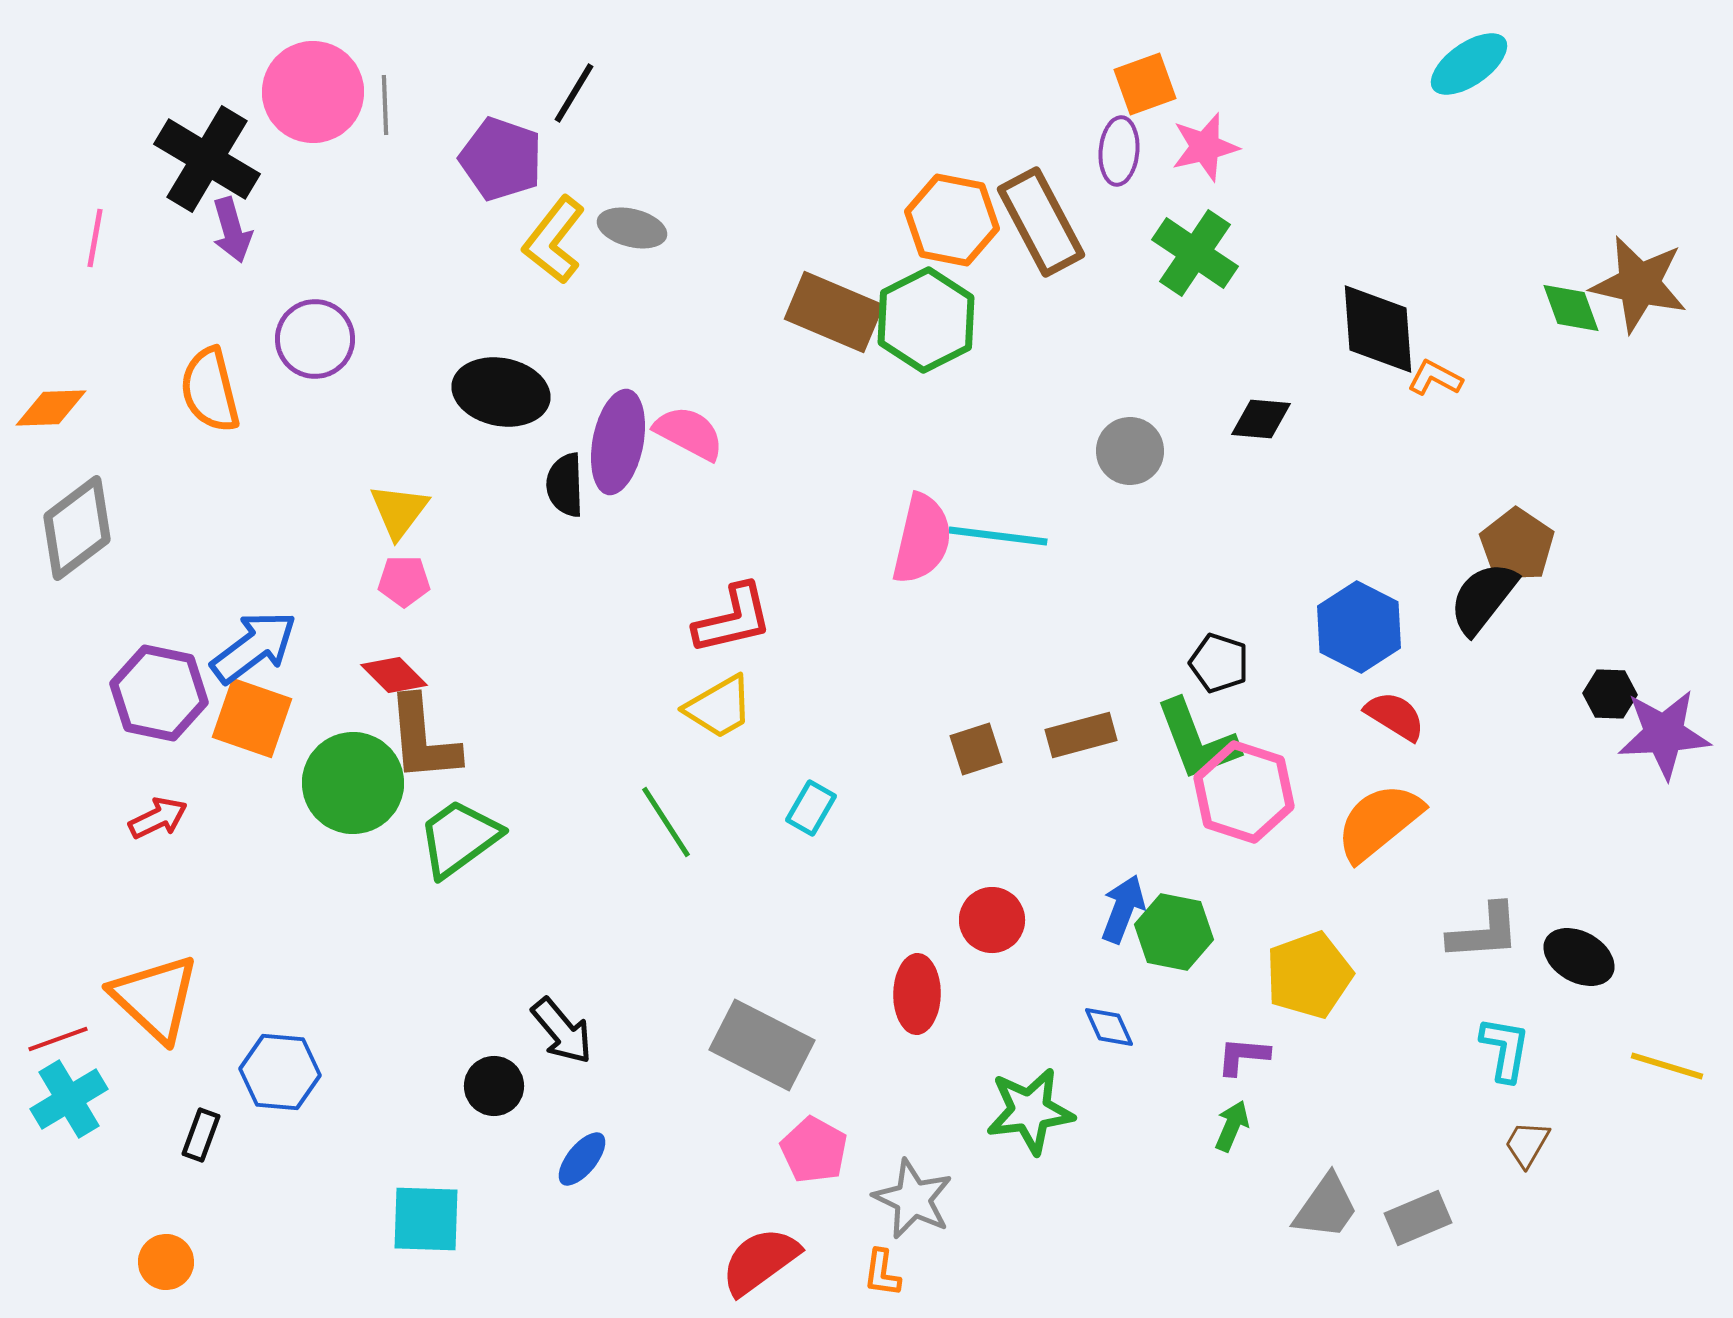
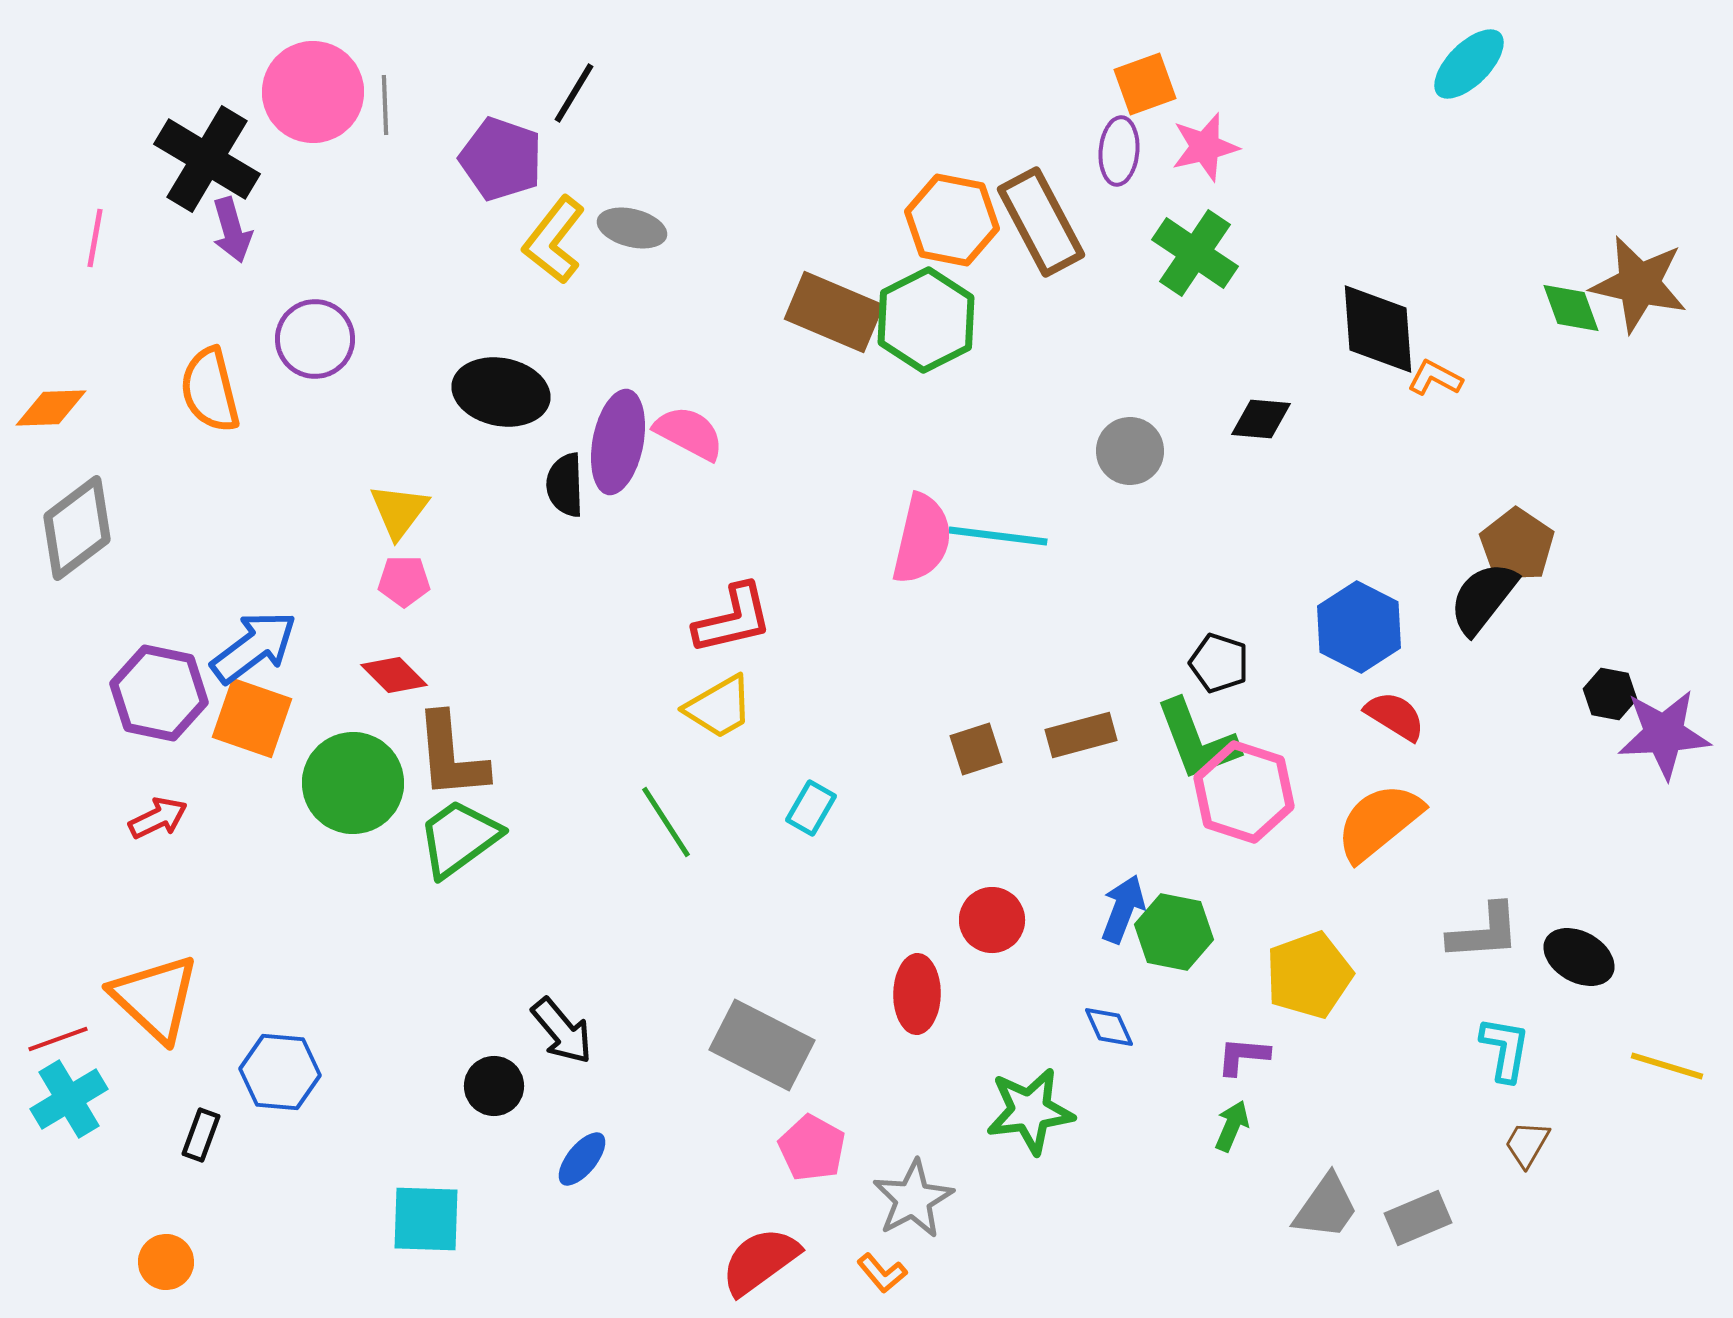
cyan ellipse at (1469, 64): rotated 10 degrees counterclockwise
black hexagon at (1610, 694): rotated 9 degrees clockwise
brown L-shape at (423, 739): moved 28 px right, 17 px down
pink pentagon at (814, 1150): moved 2 px left, 2 px up
gray star at (913, 1199): rotated 18 degrees clockwise
orange L-shape at (882, 1273): rotated 48 degrees counterclockwise
